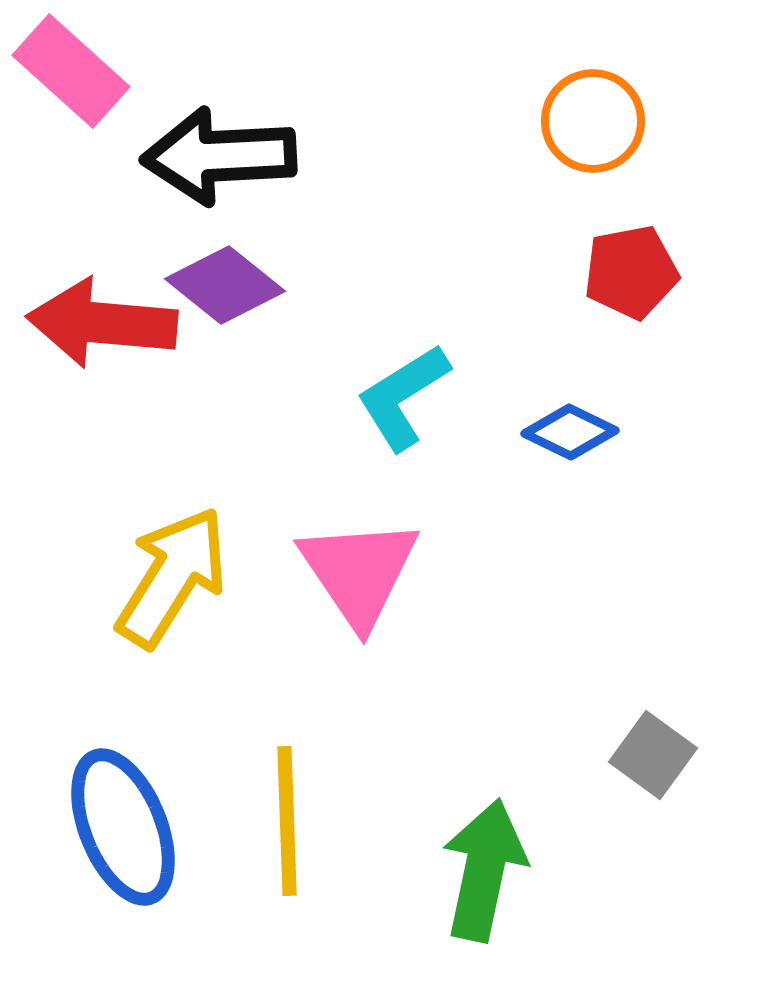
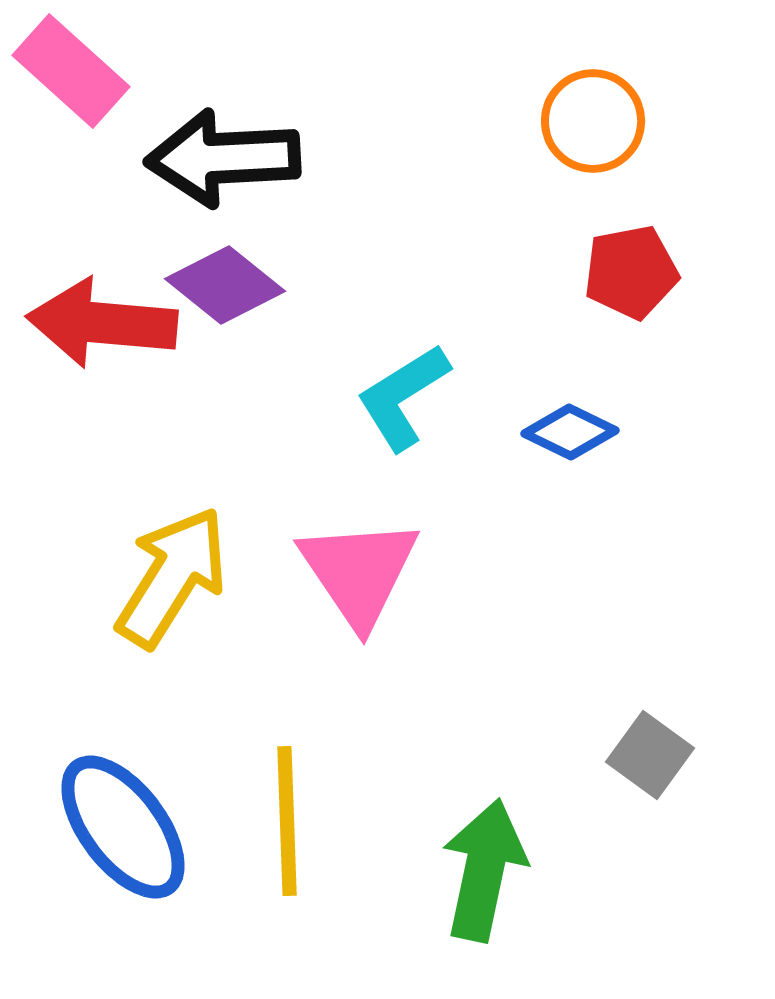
black arrow: moved 4 px right, 2 px down
gray square: moved 3 px left
blue ellipse: rotated 15 degrees counterclockwise
